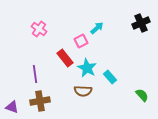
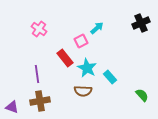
purple line: moved 2 px right
